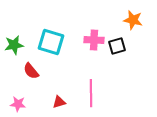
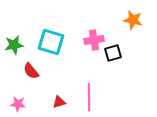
pink cross: rotated 12 degrees counterclockwise
black square: moved 4 px left, 7 px down
pink line: moved 2 px left, 4 px down
